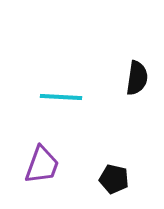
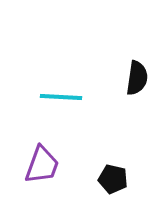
black pentagon: moved 1 px left
